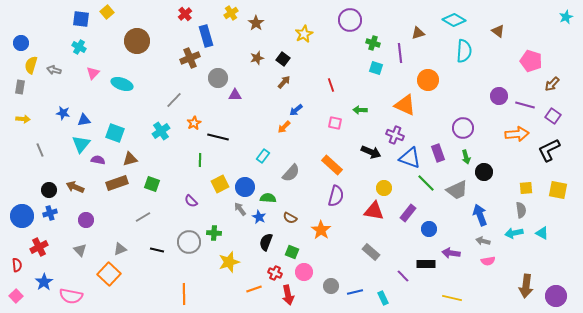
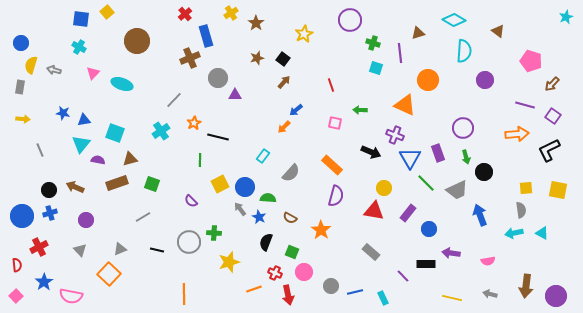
purple circle at (499, 96): moved 14 px left, 16 px up
blue triangle at (410, 158): rotated 40 degrees clockwise
gray arrow at (483, 241): moved 7 px right, 53 px down
